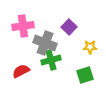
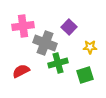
green cross: moved 7 px right, 3 px down
